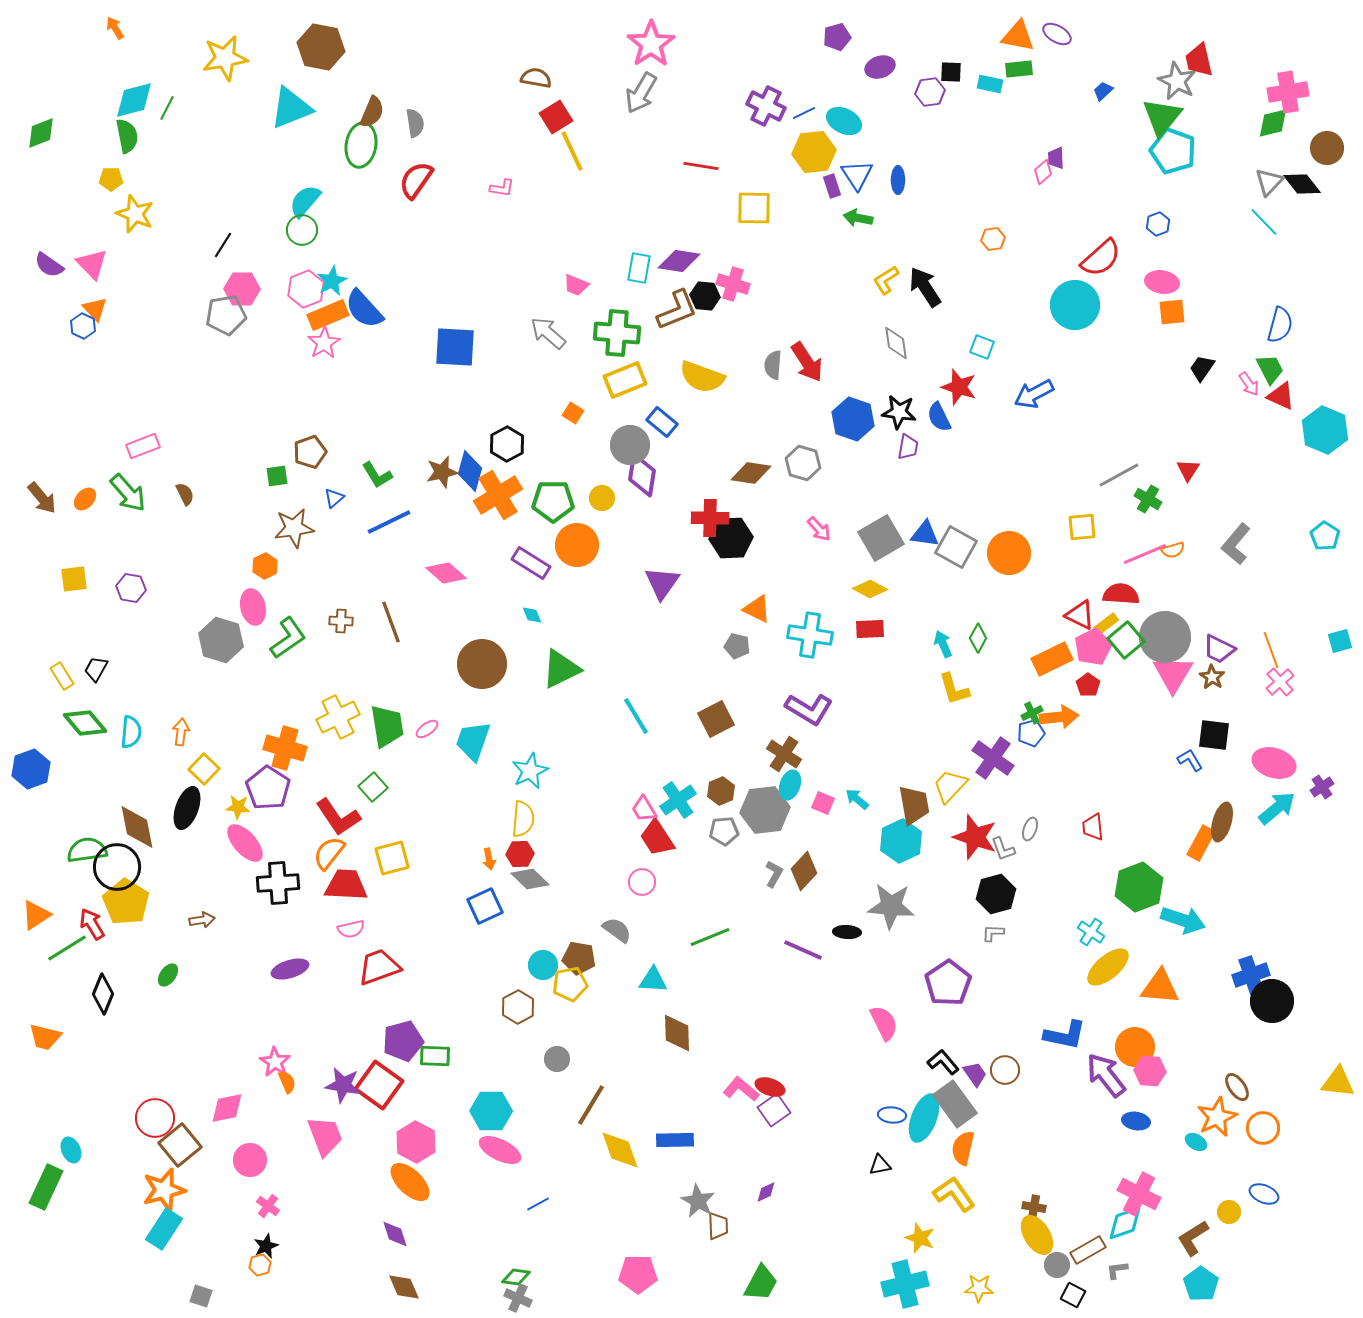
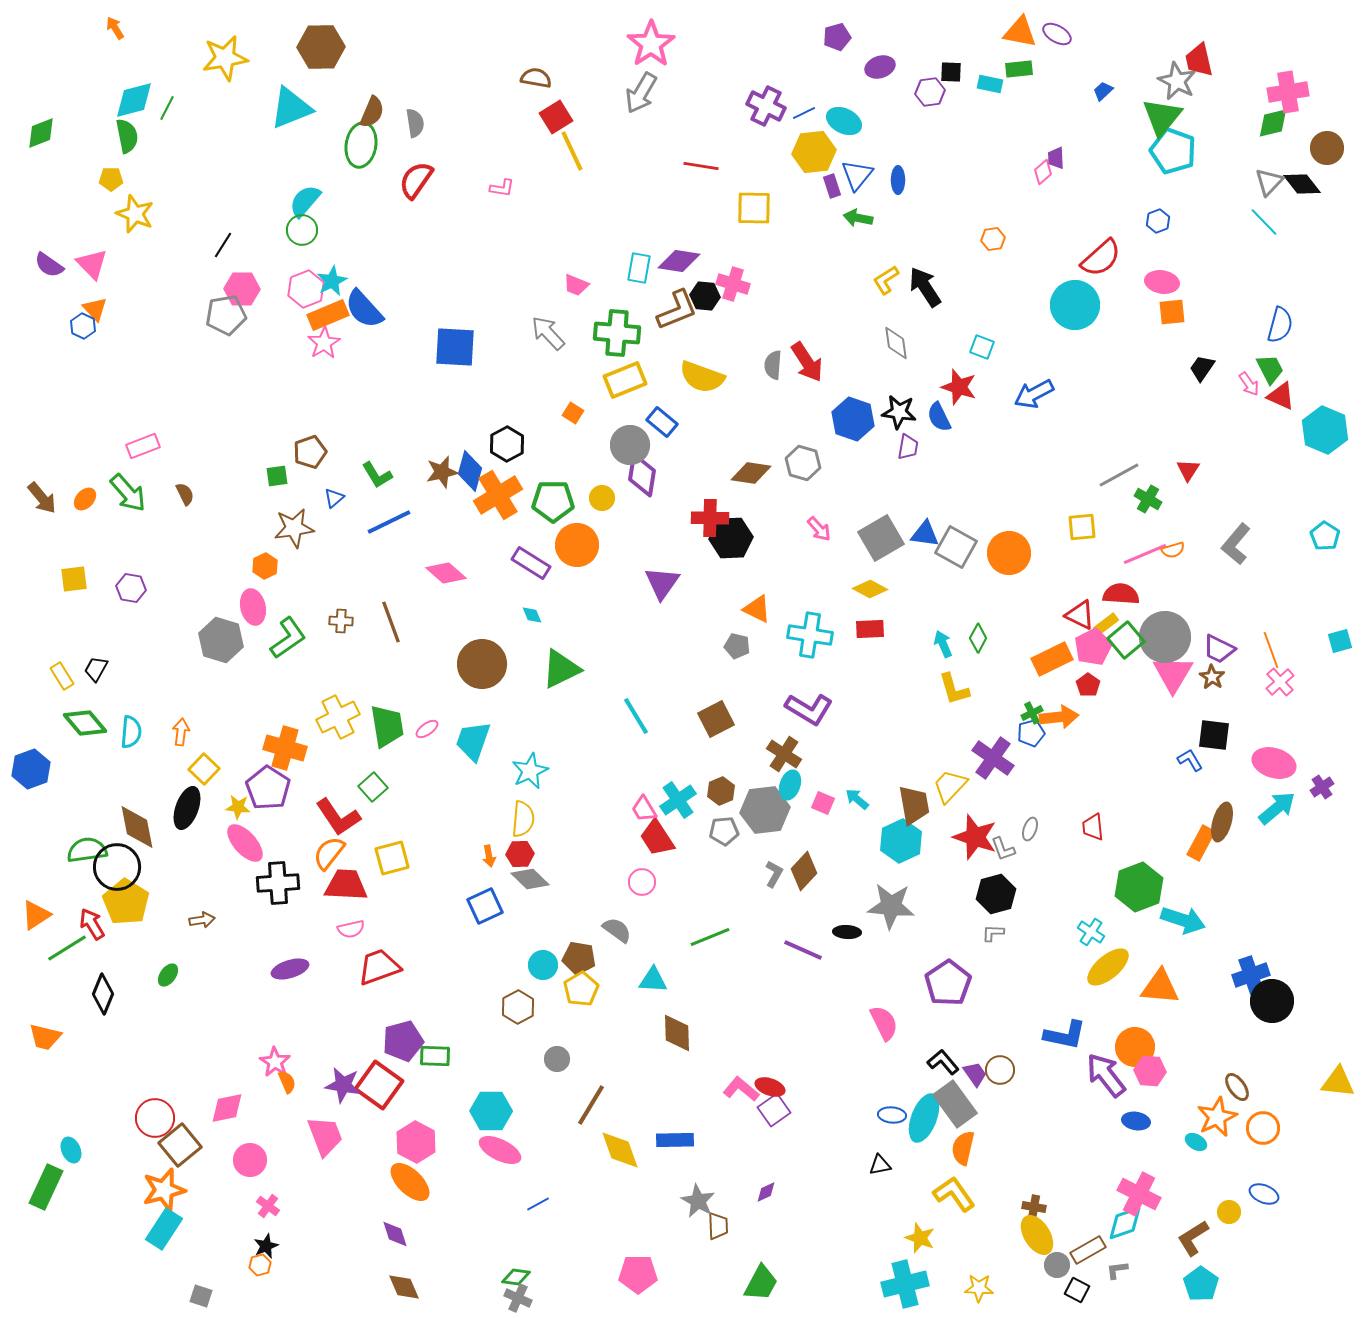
orange triangle at (1018, 36): moved 2 px right, 4 px up
brown hexagon at (321, 47): rotated 12 degrees counterclockwise
blue triangle at (857, 175): rotated 12 degrees clockwise
blue hexagon at (1158, 224): moved 3 px up
gray arrow at (548, 333): rotated 6 degrees clockwise
orange arrow at (489, 859): moved 3 px up
yellow pentagon at (570, 984): moved 11 px right, 5 px down; rotated 20 degrees counterclockwise
brown circle at (1005, 1070): moved 5 px left
black square at (1073, 1295): moved 4 px right, 5 px up
